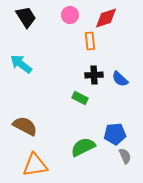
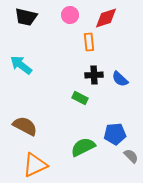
black trapezoid: rotated 135 degrees clockwise
orange rectangle: moved 1 px left, 1 px down
cyan arrow: moved 1 px down
gray semicircle: moved 6 px right; rotated 21 degrees counterclockwise
orange triangle: rotated 16 degrees counterclockwise
